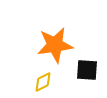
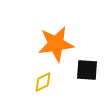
orange star: moved 1 px right, 1 px up
